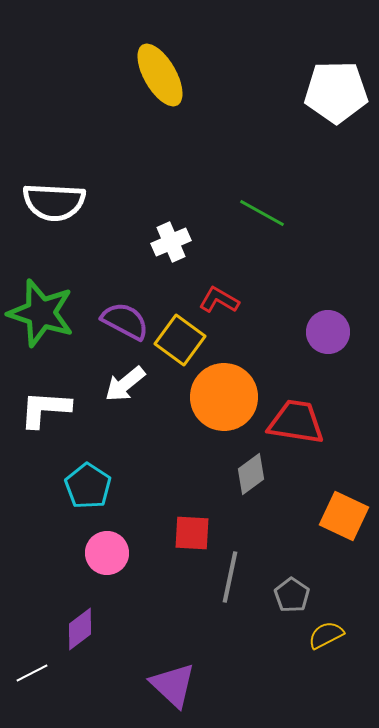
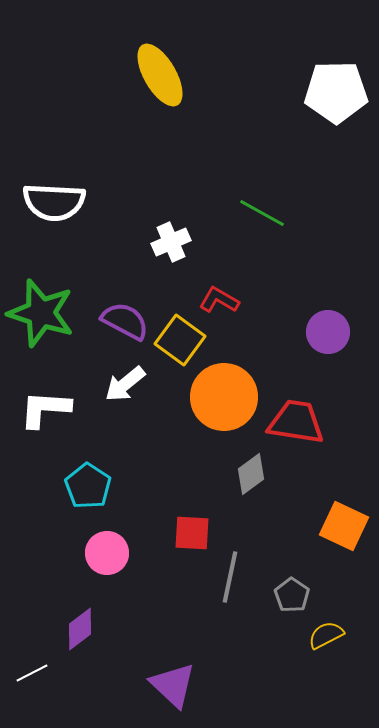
orange square: moved 10 px down
